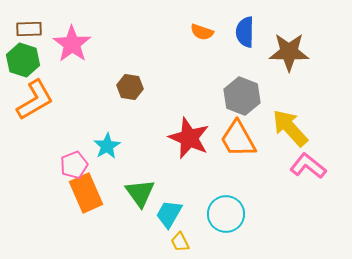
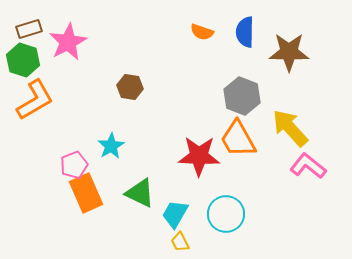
brown rectangle: rotated 15 degrees counterclockwise
pink star: moved 4 px left, 2 px up; rotated 9 degrees clockwise
red star: moved 10 px right, 18 px down; rotated 21 degrees counterclockwise
cyan star: moved 4 px right
green triangle: rotated 28 degrees counterclockwise
cyan trapezoid: moved 6 px right
